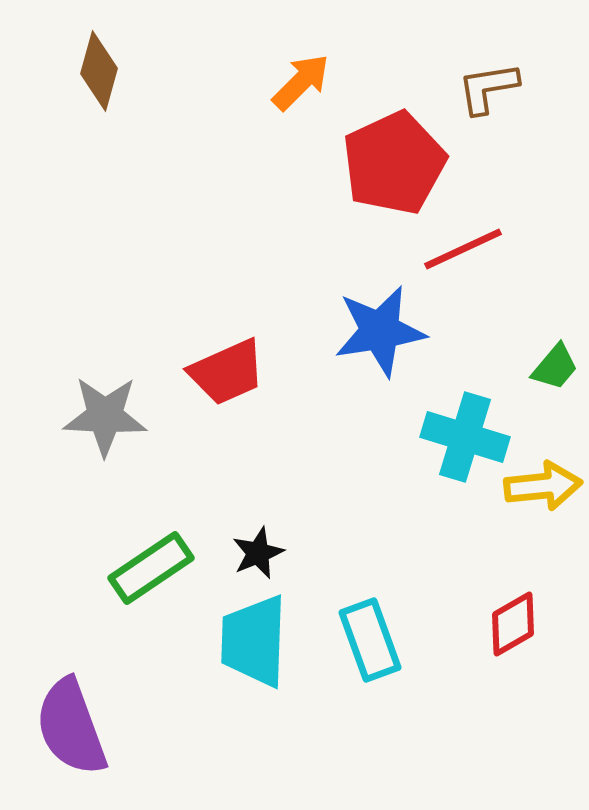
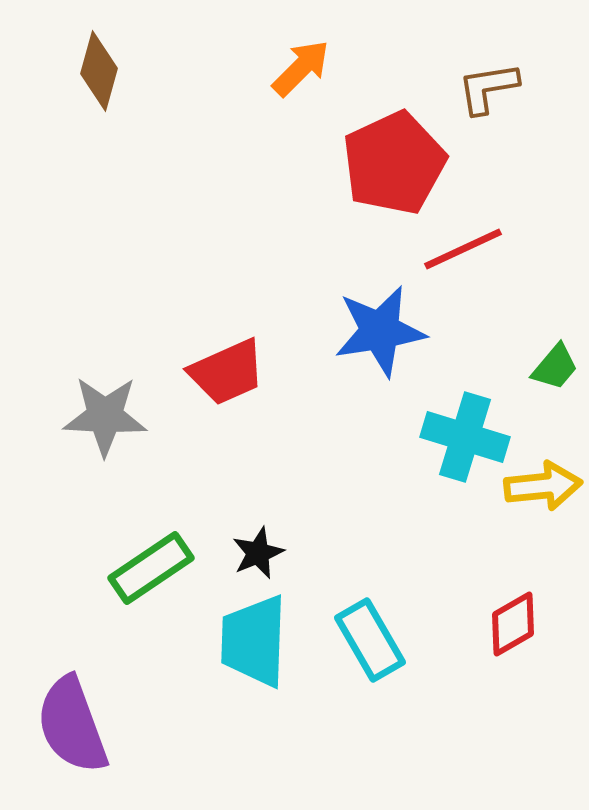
orange arrow: moved 14 px up
cyan rectangle: rotated 10 degrees counterclockwise
purple semicircle: moved 1 px right, 2 px up
